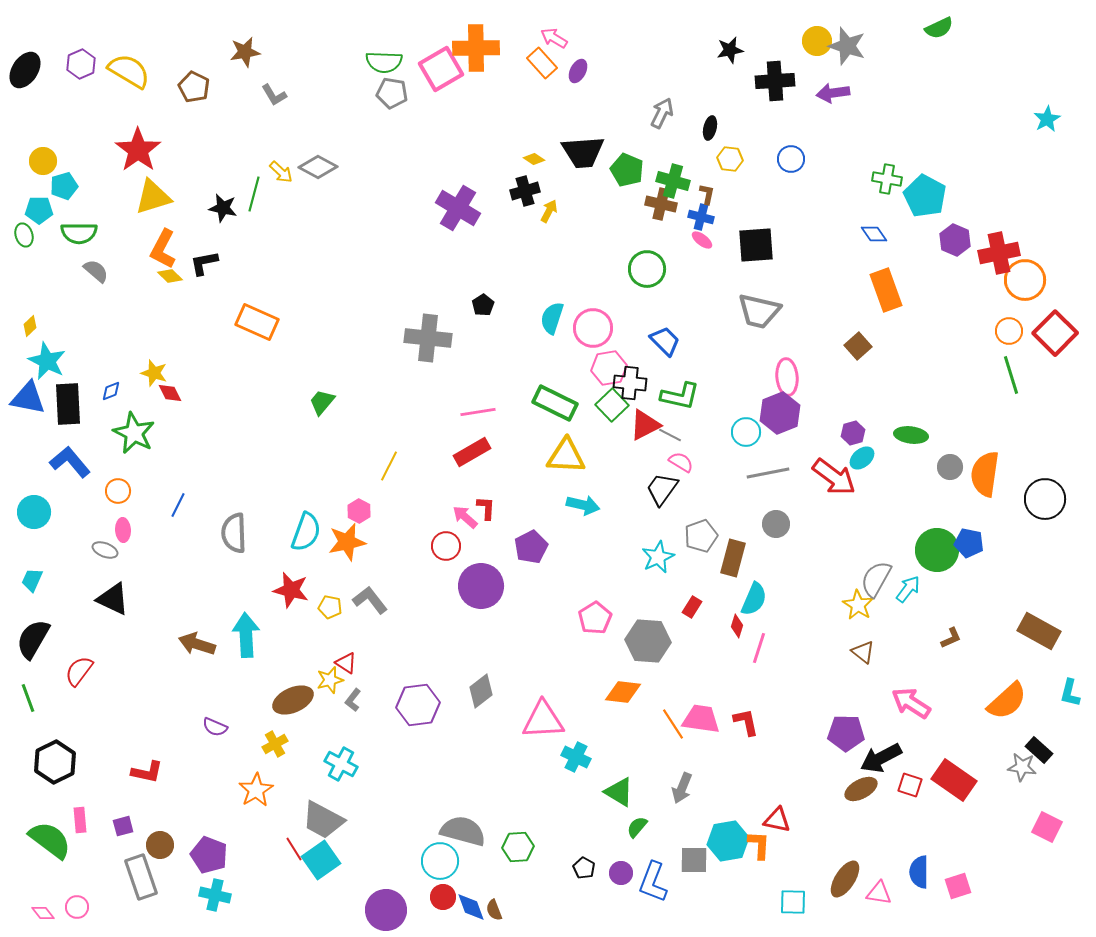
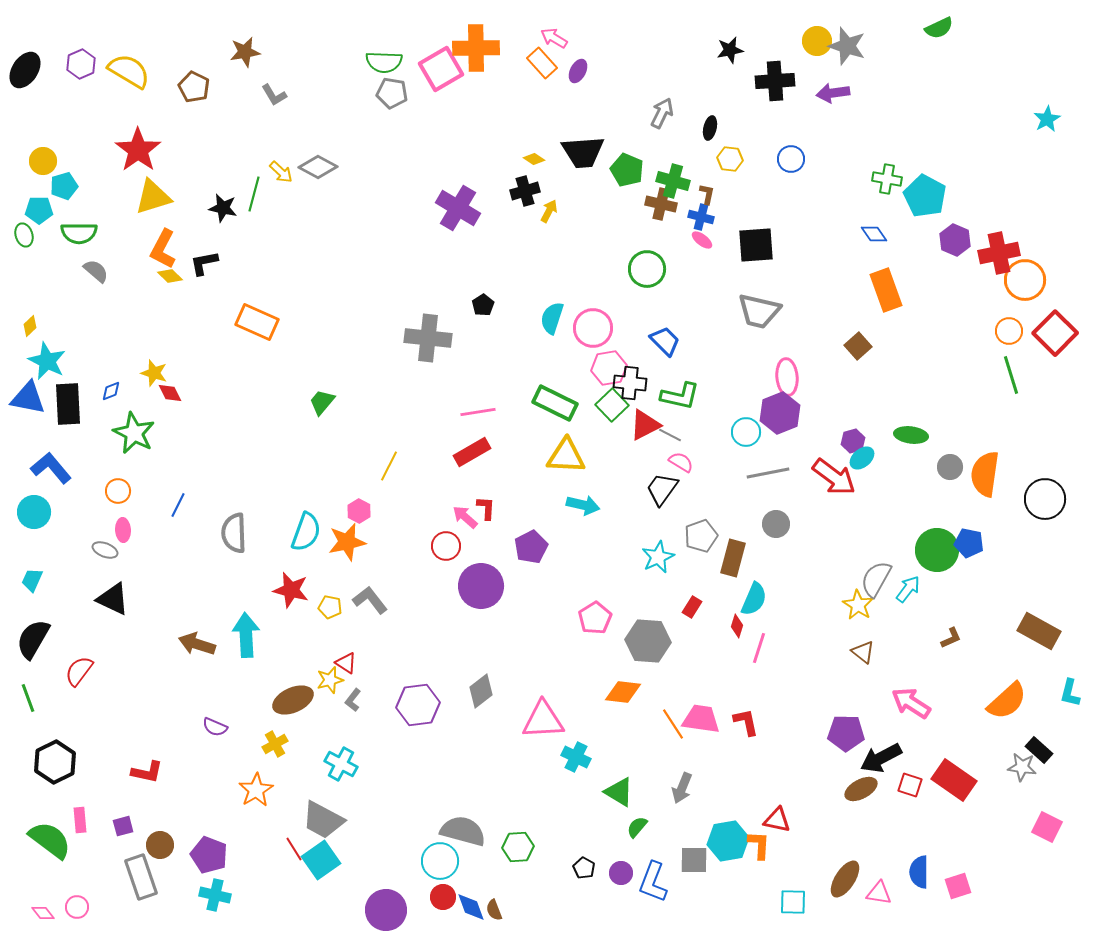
purple hexagon at (853, 433): moved 8 px down
blue L-shape at (70, 462): moved 19 px left, 6 px down
